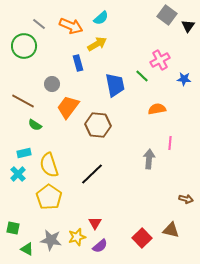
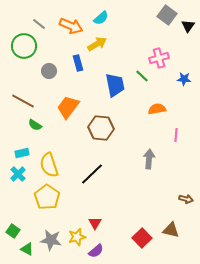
pink cross: moved 1 px left, 2 px up; rotated 12 degrees clockwise
gray circle: moved 3 px left, 13 px up
brown hexagon: moved 3 px right, 3 px down
pink line: moved 6 px right, 8 px up
cyan rectangle: moved 2 px left
yellow pentagon: moved 2 px left
green square: moved 3 px down; rotated 24 degrees clockwise
purple semicircle: moved 4 px left, 5 px down
